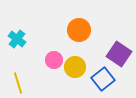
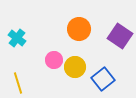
orange circle: moved 1 px up
cyan cross: moved 1 px up
purple square: moved 1 px right, 18 px up
